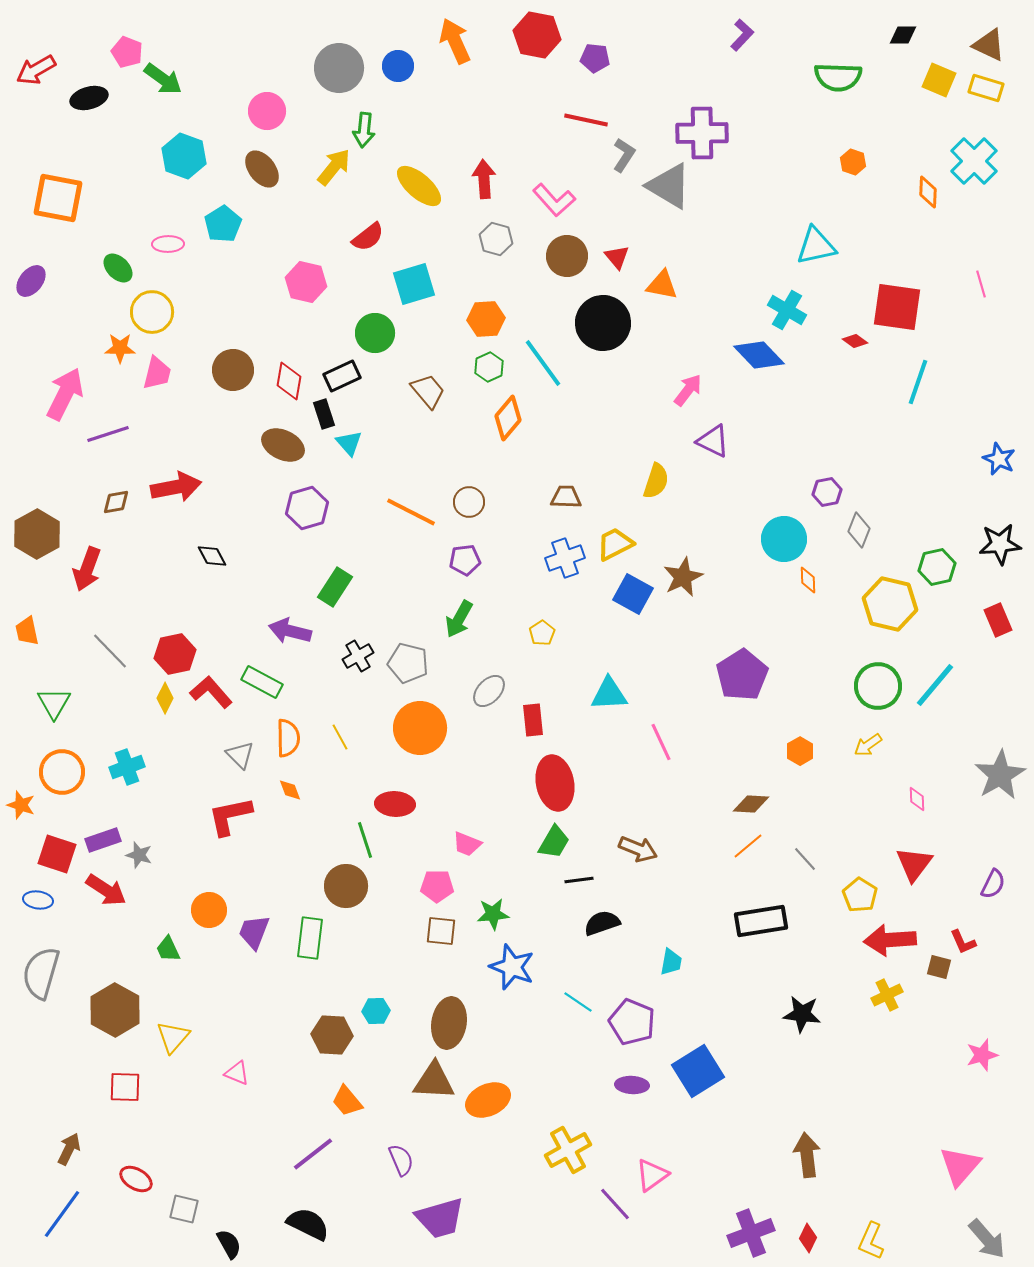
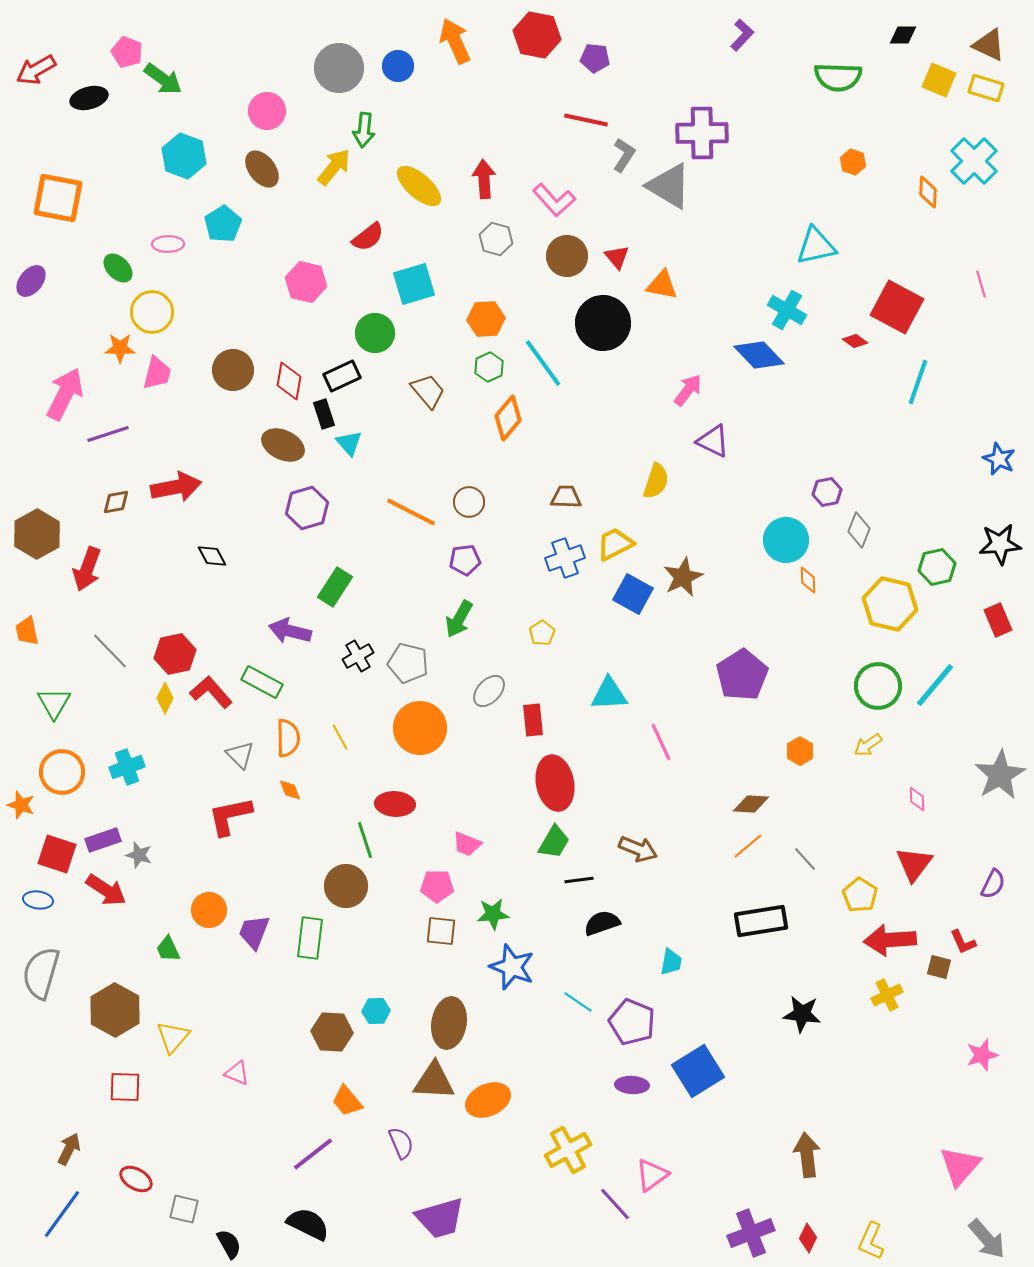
red square at (897, 307): rotated 20 degrees clockwise
cyan circle at (784, 539): moved 2 px right, 1 px down
brown hexagon at (332, 1035): moved 3 px up
purple semicircle at (401, 1160): moved 17 px up
